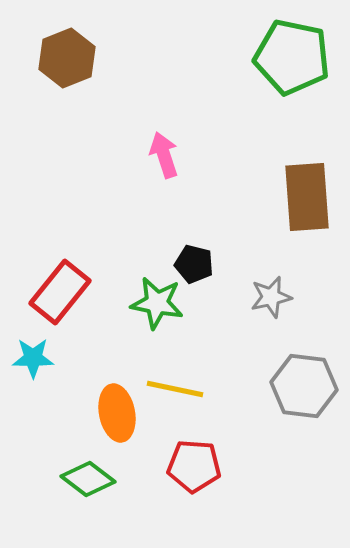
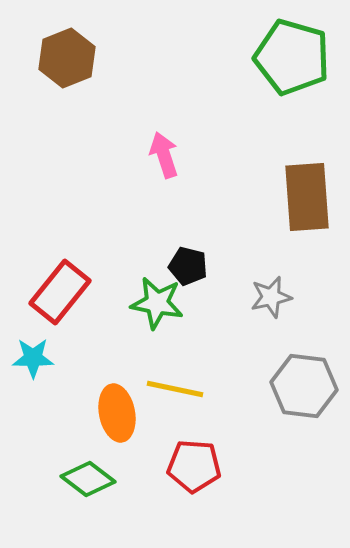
green pentagon: rotated 4 degrees clockwise
black pentagon: moved 6 px left, 2 px down
